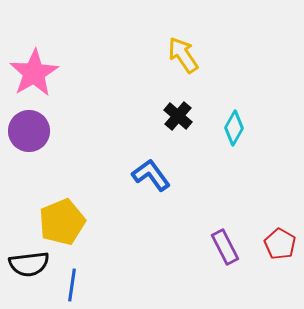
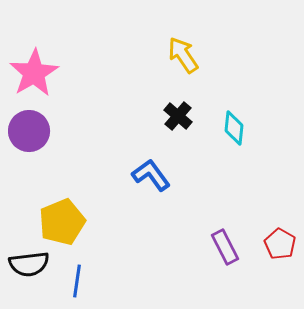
cyan diamond: rotated 24 degrees counterclockwise
blue line: moved 5 px right, 4 px up
